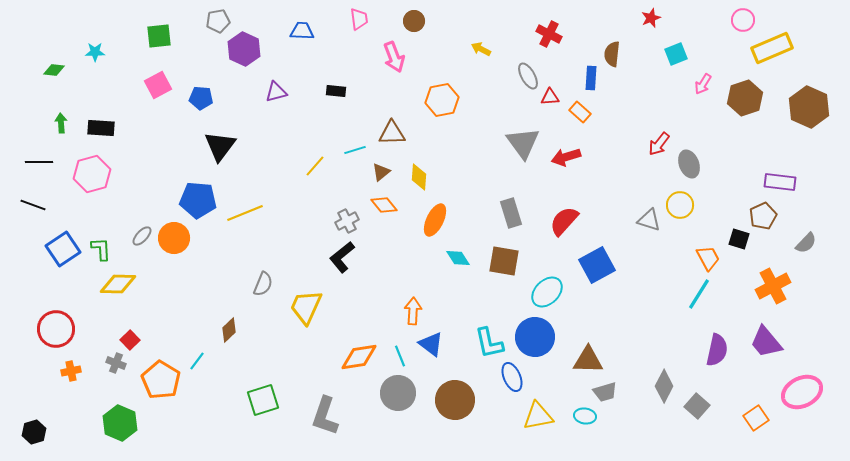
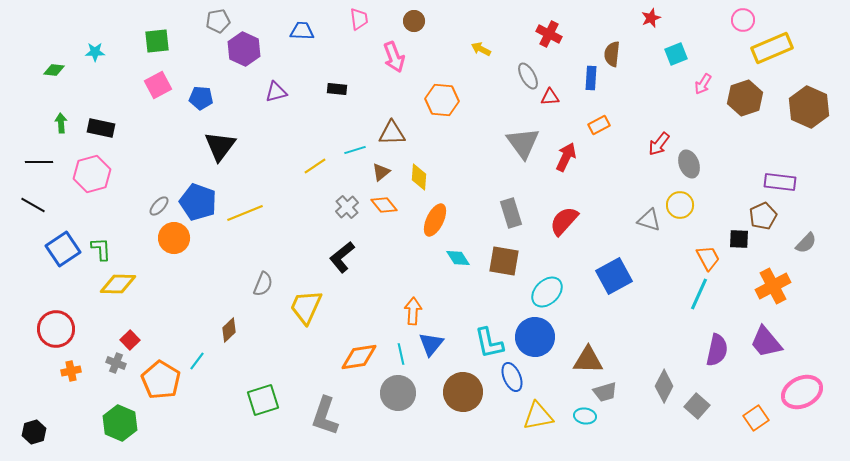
green square at (159, 36): moved 2 px left, 5 px down
black rectangle at (336, 91): moved 1 px right, 2 px up
orange hexagon at (442, 100): rotated 16 degrees clockwise
orange rectangle at (580, 112): moved 19 px right, 13 px down; rotated 70 degrees counterclockwise
black rectangle at (101, 128): rotated 8 degrees clockwise
red arrow at (566, 157): rotated 132 degrees clockwise
yellow line at (315, 166): rotated 15 degrees clockwise
blue pentagon at (198, 200): moved 2 px down; rotated 15 degrees clockwise
black line at (33, 205): rotated 10 degrees clockwise
gray cross at (347, 221): moved 14 px up; rotated 15 degrees counterclockwise
gray ellipse at (142, 236): moved 17 px right, 30 px up
black square at (739, 239): rotated 15 degrees counterclockwise
blue square at (597, 265): moved 17 px right, 11 px down
cyan line at (699, 294): rotated 8 degrees counterclockwise
blue triangle at (431, 344): rotated 32 degrees clockwise
cyan line at (400, 356): moved 1 px right, 2 px up; rotated 10 degrees clockwise
brown circle at (455, 400): moved 8 px right, 8 px up
